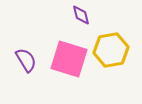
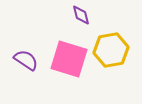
purple semicircle: rotated 25 degrees counterclockwise
